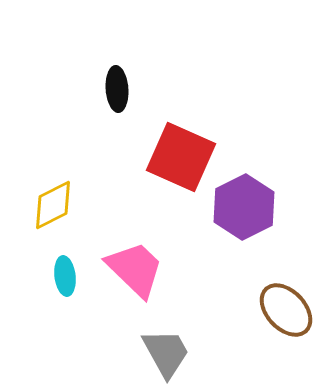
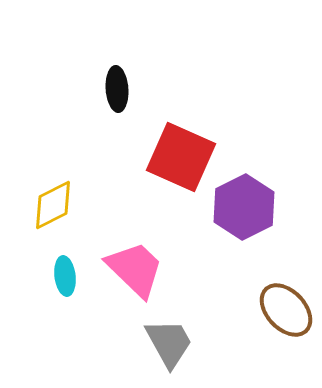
gray trapezoid: moved 3 px right, 10 px up
